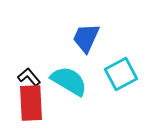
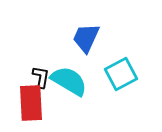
black L-shape: moved 12 px right; rotated 50 degrees clockwise
